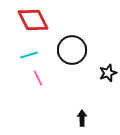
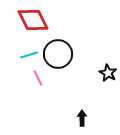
black circle: moved 14 px left, 4 px down
black star: rotated 24 degrees counterclockwise
